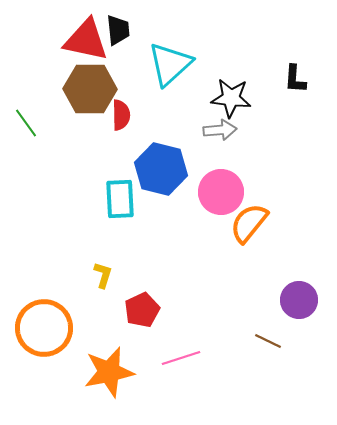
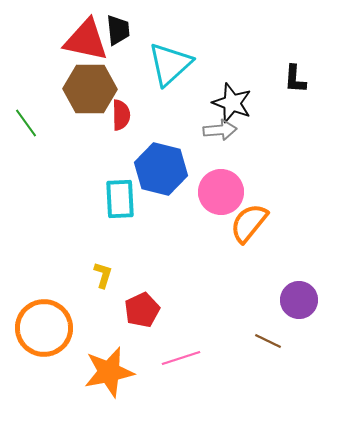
black star: moved 1 px right, 5 px down; rotated 15 degrees clockwise
